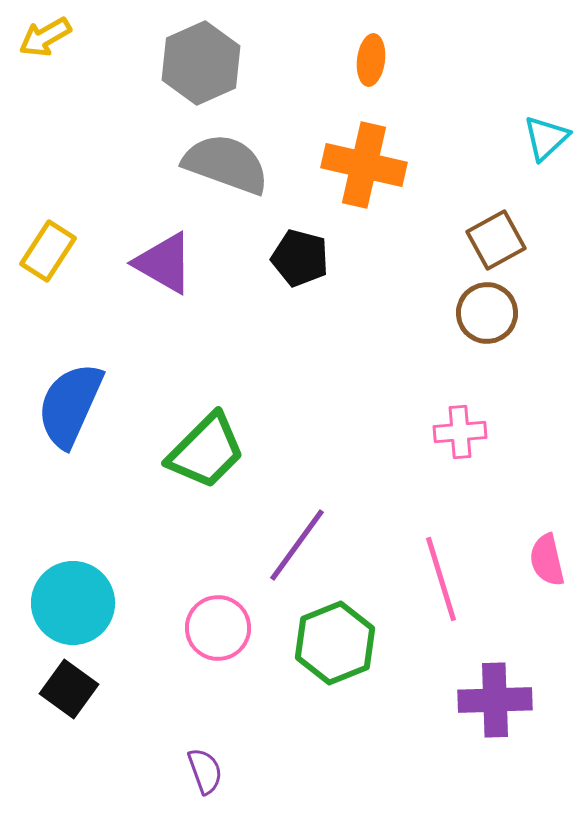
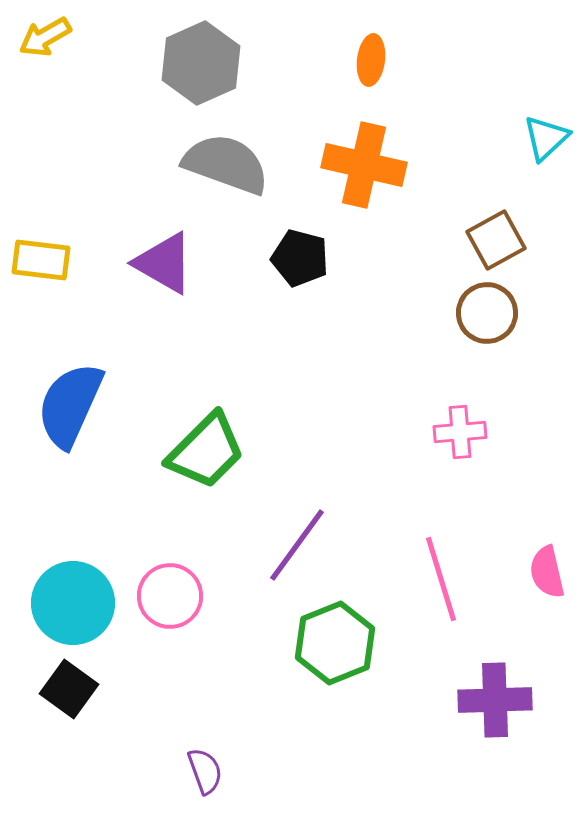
yellow rectangle: moved 7 px left, 9 px down; rotated 64 degrees clockwise
pink semicircle: moved 12 px down
pink circle: moved 48 px left, 32 px up
